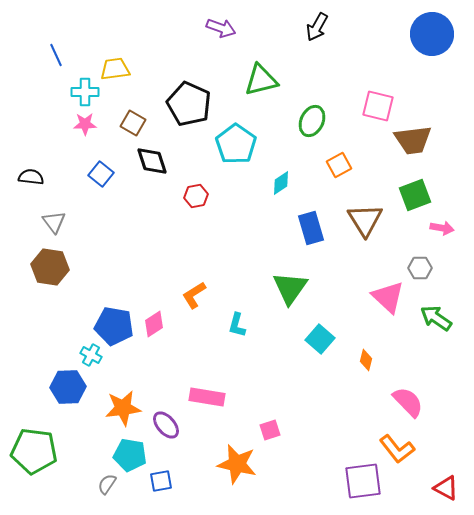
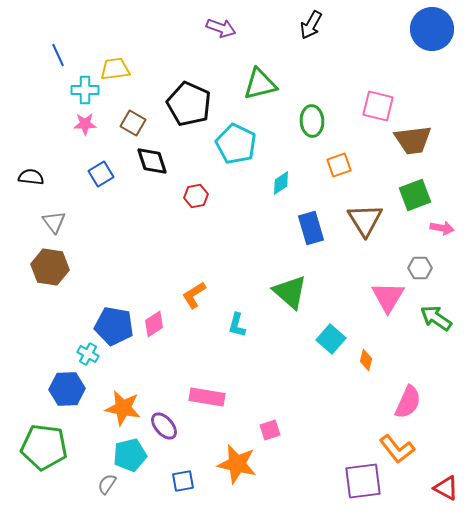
black arrow at (317, 27): moved 6 px left, 2 px up
blue circle at (432, 34): moved 5 px up
blue line at (56, 55): moved 2 px right
green triangle at (261, 80): moved 1 px left, 4 px down
cyan cross at (85, 92): moved 2 px up
green ellipse at (312, 121): rotated 28 degrees counterclockwise
cyan pentagon at (236, 144): rotated 9 degrees counterclockwise
orange square at (339, 165): rotated 10 degrees clockwise
blue square at (101, 174): rotated 20 degrees clockwise
green triangle at (290, 288): moved 4 px down; rotated 24 degrees counterclockwise
pink triangle at (388, 297): rotated 18 degrees clockwise
cyan square at (320, 339): moved 11 px right
cyan cross at (91, 355): moved 3 px left, 1 px up
blue hexagon at (68, 387): moved 1 px left, 2 px down
pink semicircle at (408, 402): rotated 68 degrees clockwise
orange star at (123, 408): rotated 18 degrees clockwise
purple ellipse at (166, 425): moved 2 px left, 1 px down
green pentagon at (34, 451): moved 10 px right, 4 px up
cyan pentagon at (130, 455): rotated 24 degrees counterclockwise
blue square at (161, 481): moved 22 px right
